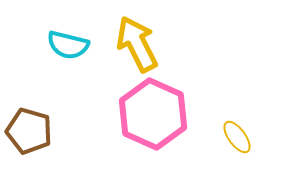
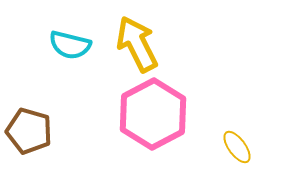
cyan semicircle: moved 2 px right
pink hexagon: rotated 8 degrees clockwise
yellow ellipse: moved 10 px down
